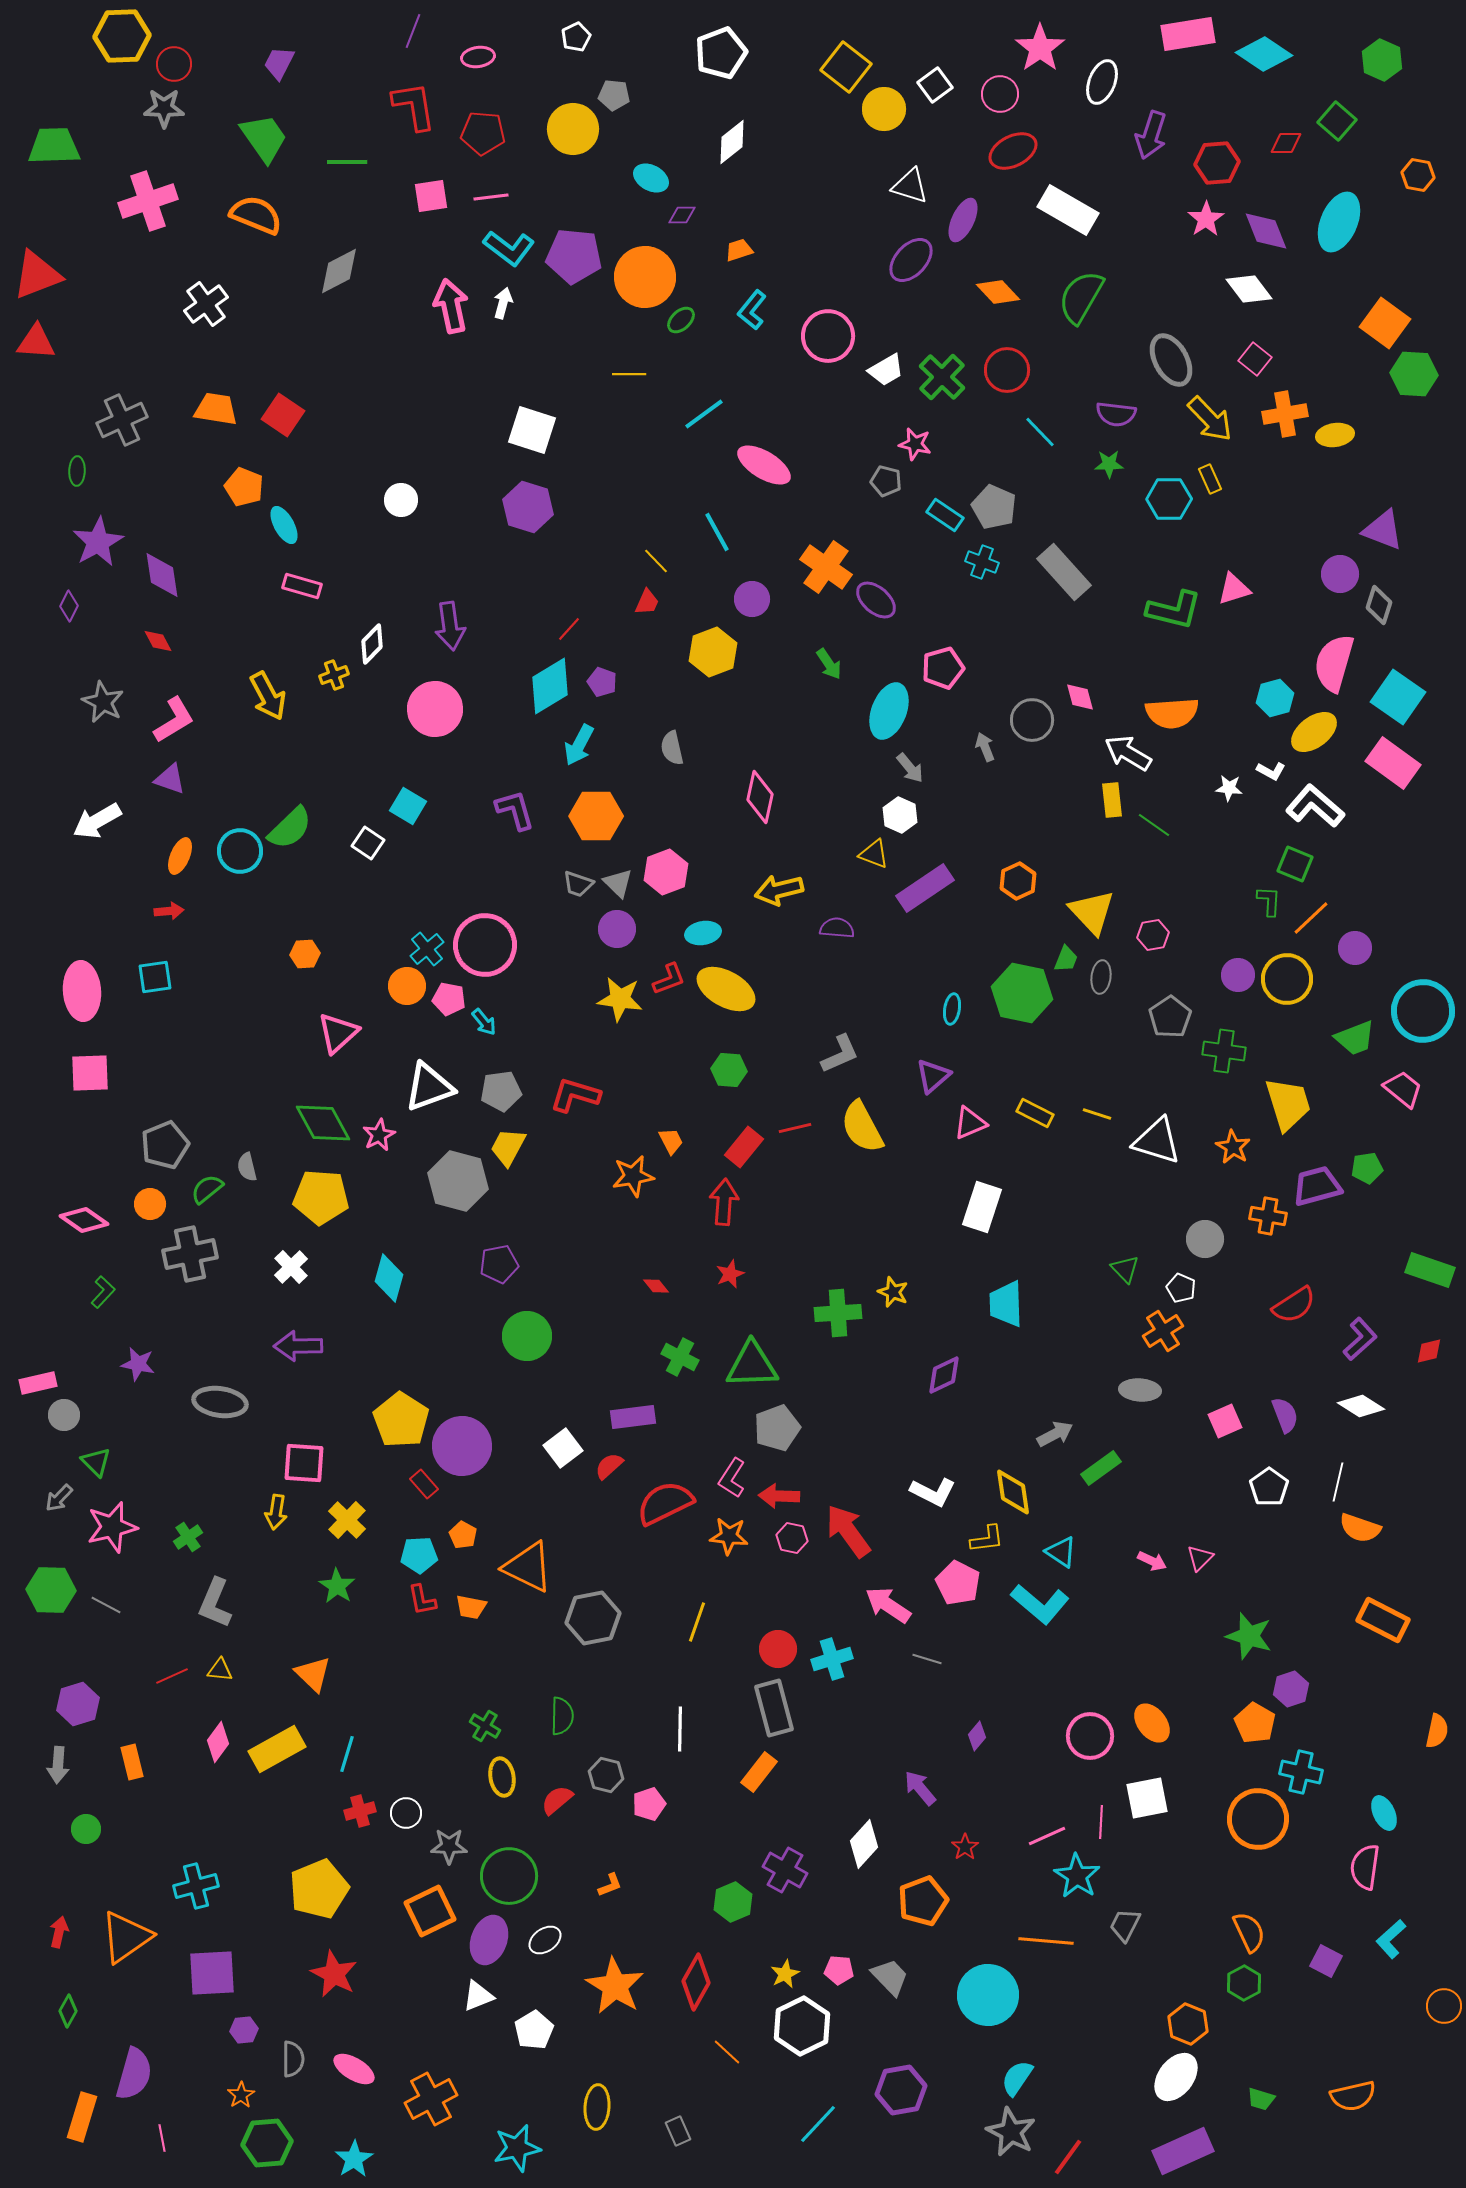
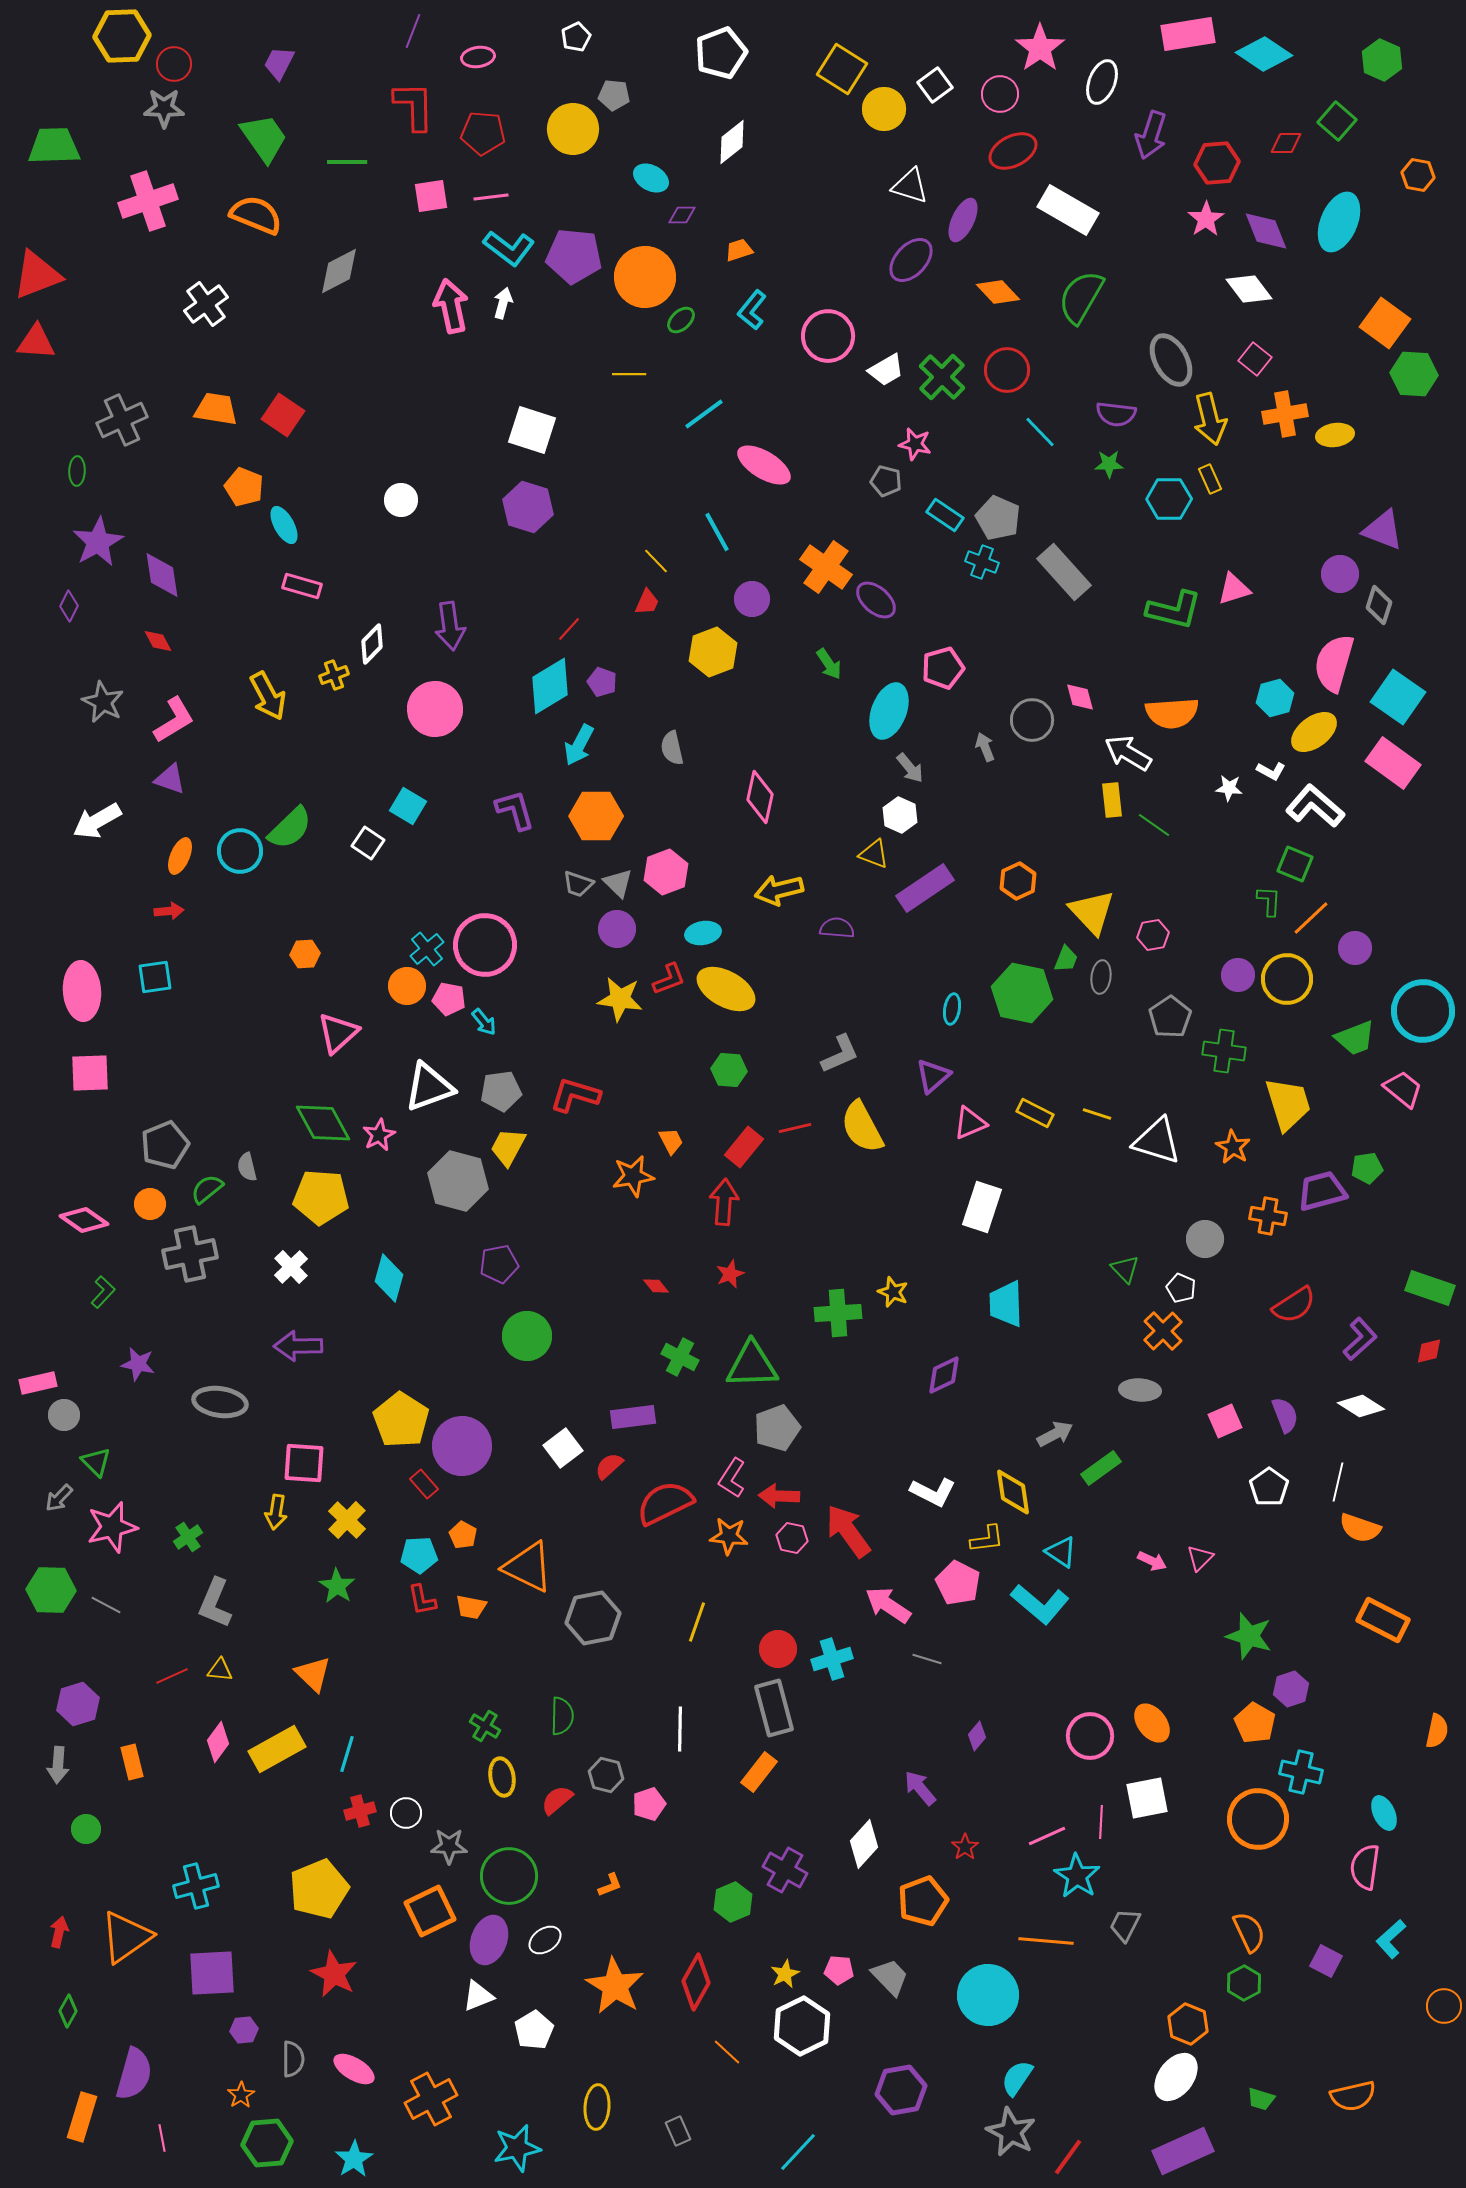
yellow square at (846, 67): moved 4 px left, 2 px down; rotated 6 degrees counterclockwise
red L-shape at (414, 106): rotated 8 degrees clockwise
yellow arrow at (1210, 419): rotated 30 degrees clockwise
gray pentagon at (994, 507): moved 4 px right, 11 px down
purple trapezoid at (1317, 1186): moved 5 px right, 5 px down
green rectangle at (1430, 1270): moved 18 px down
orange cross at (1163, 1331): rotated 12 degrees counterclockwise
cyan line at (818, 2124): moved 20 px left, 28 px down
